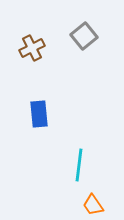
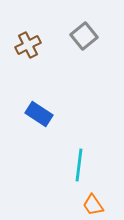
brown cross: moved 4 px left, 3 px up
blue rectangle: rotated 52 degrees counterclockwise
